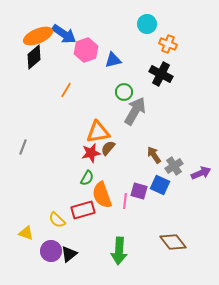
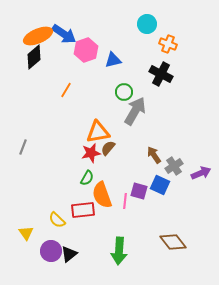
red rectangle: rotated 10 degrees clockwise
yellow triangle: rotated 35 degrees clockwise
